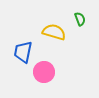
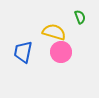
green semicircle: moved 2 px up
pink circle: moved 17 px right, 20 px up
